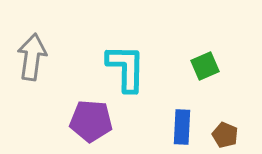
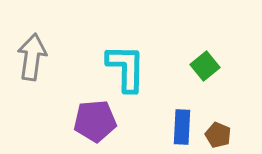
green square: rotated 16 degrees counterclockwise
purple pentagon: moved 4 px right; rotated 9 degrees counterclockwise
brown pentagon: moved 7 px left
